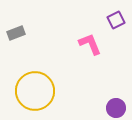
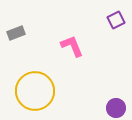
pink L-shape: moved 18 px left, 2 px down
